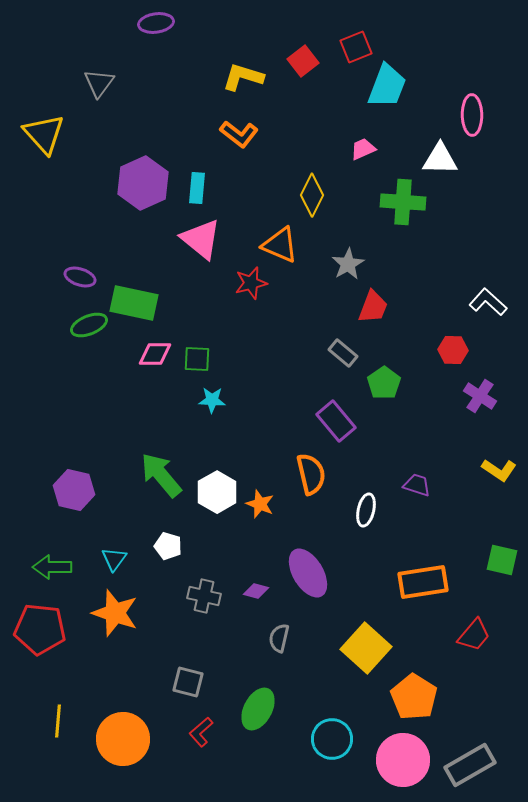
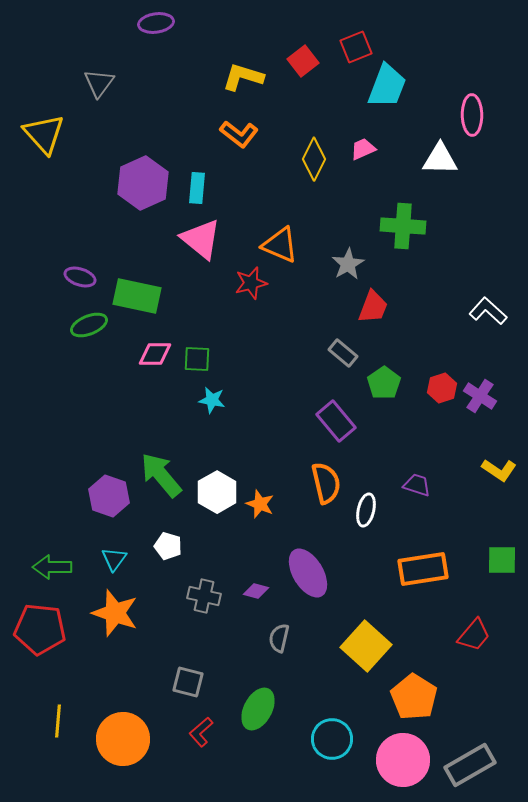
yellow diamond at (312, 195): moved 2 px right, 36 px up
green cross at (403, 202): moved 24 px down
white L-shape at (488, 302): moved 9 px down
green rectangle at (134, 303): moved 3 px right, 7 px up
red hexagon at (453, 350): moved 11 px left, 38 px down; rotated 20 degrees counterclockwise
cyan star at (212, 400): rotated 8 degrees clockwise
orange semicircle at (311, 474): moved 15 px right, 9 px down
purple hexagon at (74, 490): moved 35 px right, 6 px down; rotated 6 degrees clockwise
green square at (502, 560): rotated 12 degrees counterclockwise
orange rectangle at (423, 582): moved 13 px up
yellow square at (366, 648): moved 2 px up
